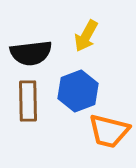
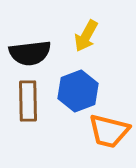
black semicircle: moved 1 px left
